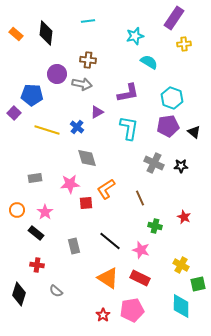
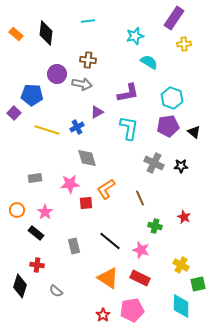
blue cross at (77, 127): rotated 24 degrees clockwise
black diamond at (19, 294): moved 1 px right, 8 px up
